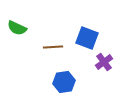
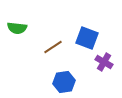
green semicircle: rotated 18 degrees counterclockwise
brown line: rotated 30 degrees counterclockwise
purple cross: rotated 24 degrees counterclockwise
